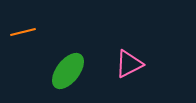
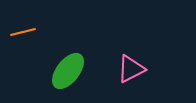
pink triangle: moved 2 px right, 5 px down
